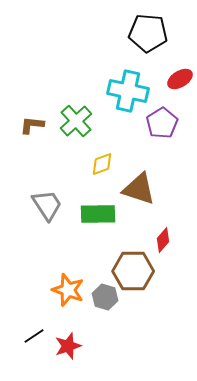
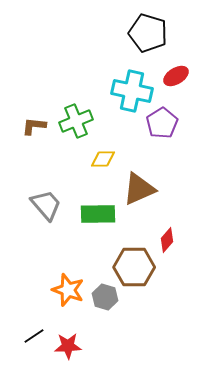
black pentagon: rotated 12 degrees clockwise
red ellipse: moved 4 px left, 3 px up
cyan cross: moved 4 px right
green cross: rotated 20 degrees clockwise
brown L-shape: moved 2 px right, 1 px down
yellow diamond: moved 1 px right, 5 px up; rotated 20 degrees clockwise
brown triangle: rotated 42 degrees counterclockwise
gray trapezoid: moved 1 px left; rotated 8 degrees counterclockwise
red diamond: moved 4 px right
brown hexagon: moved 1 px right, 4 px up
red star: rotated 16 degrees clockwise
